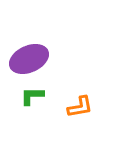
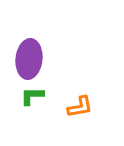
purple ellipse: rotated 60 degrees counterclockwise
